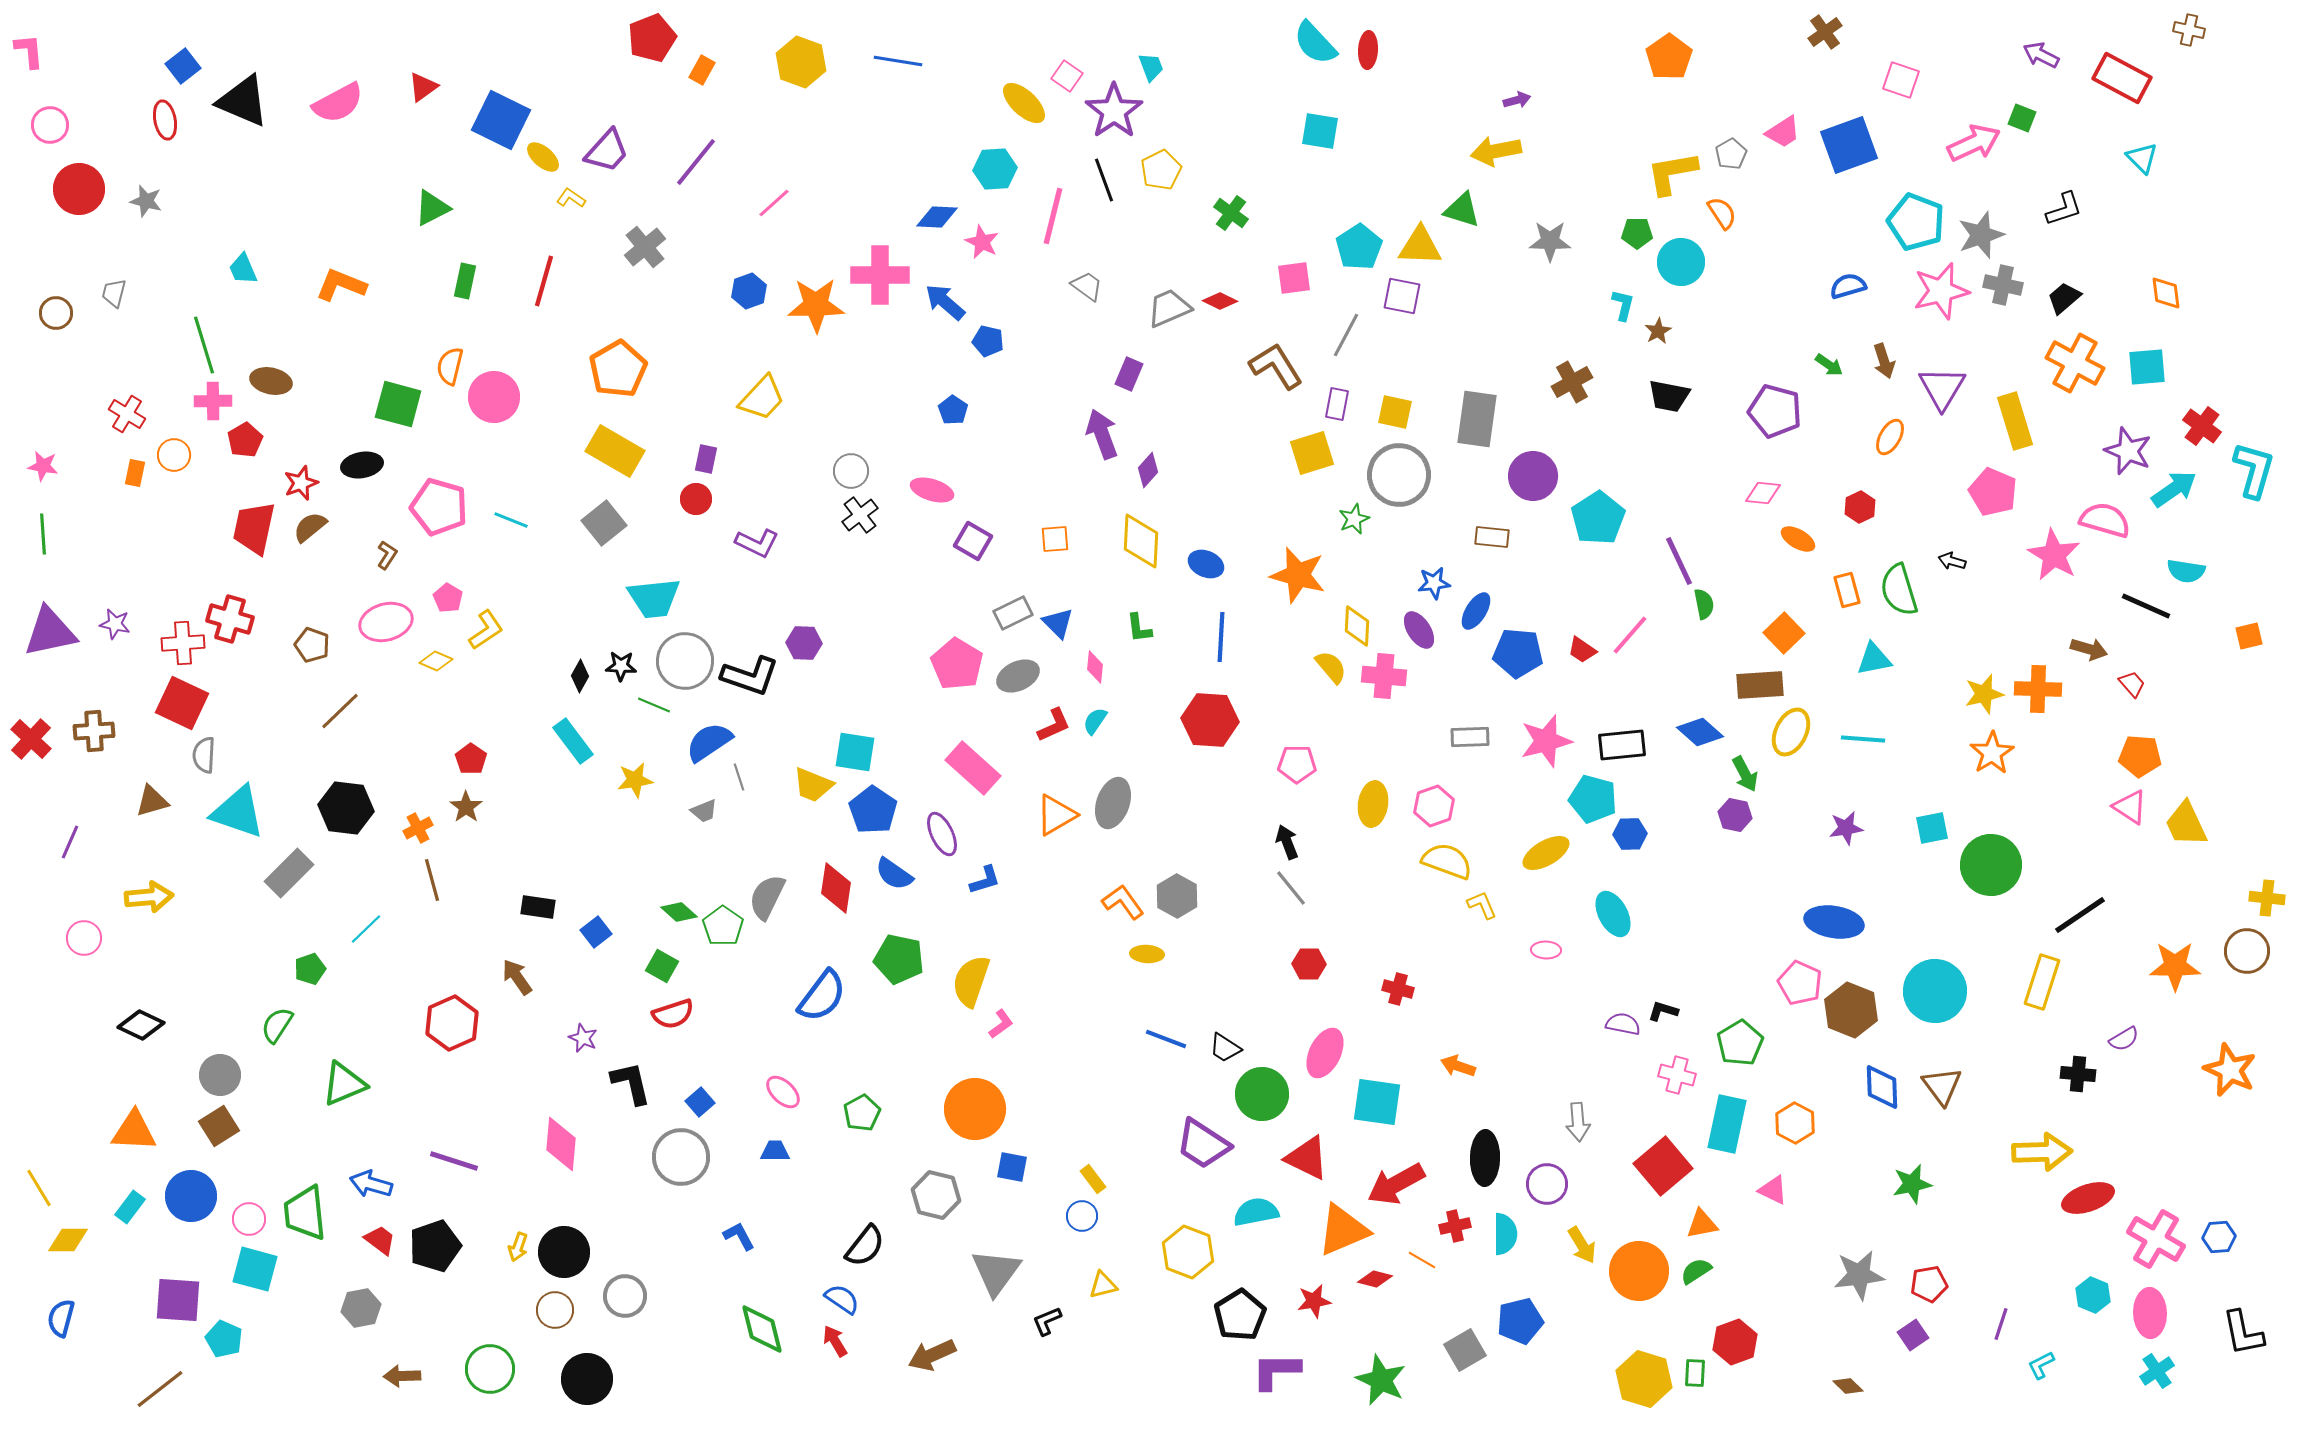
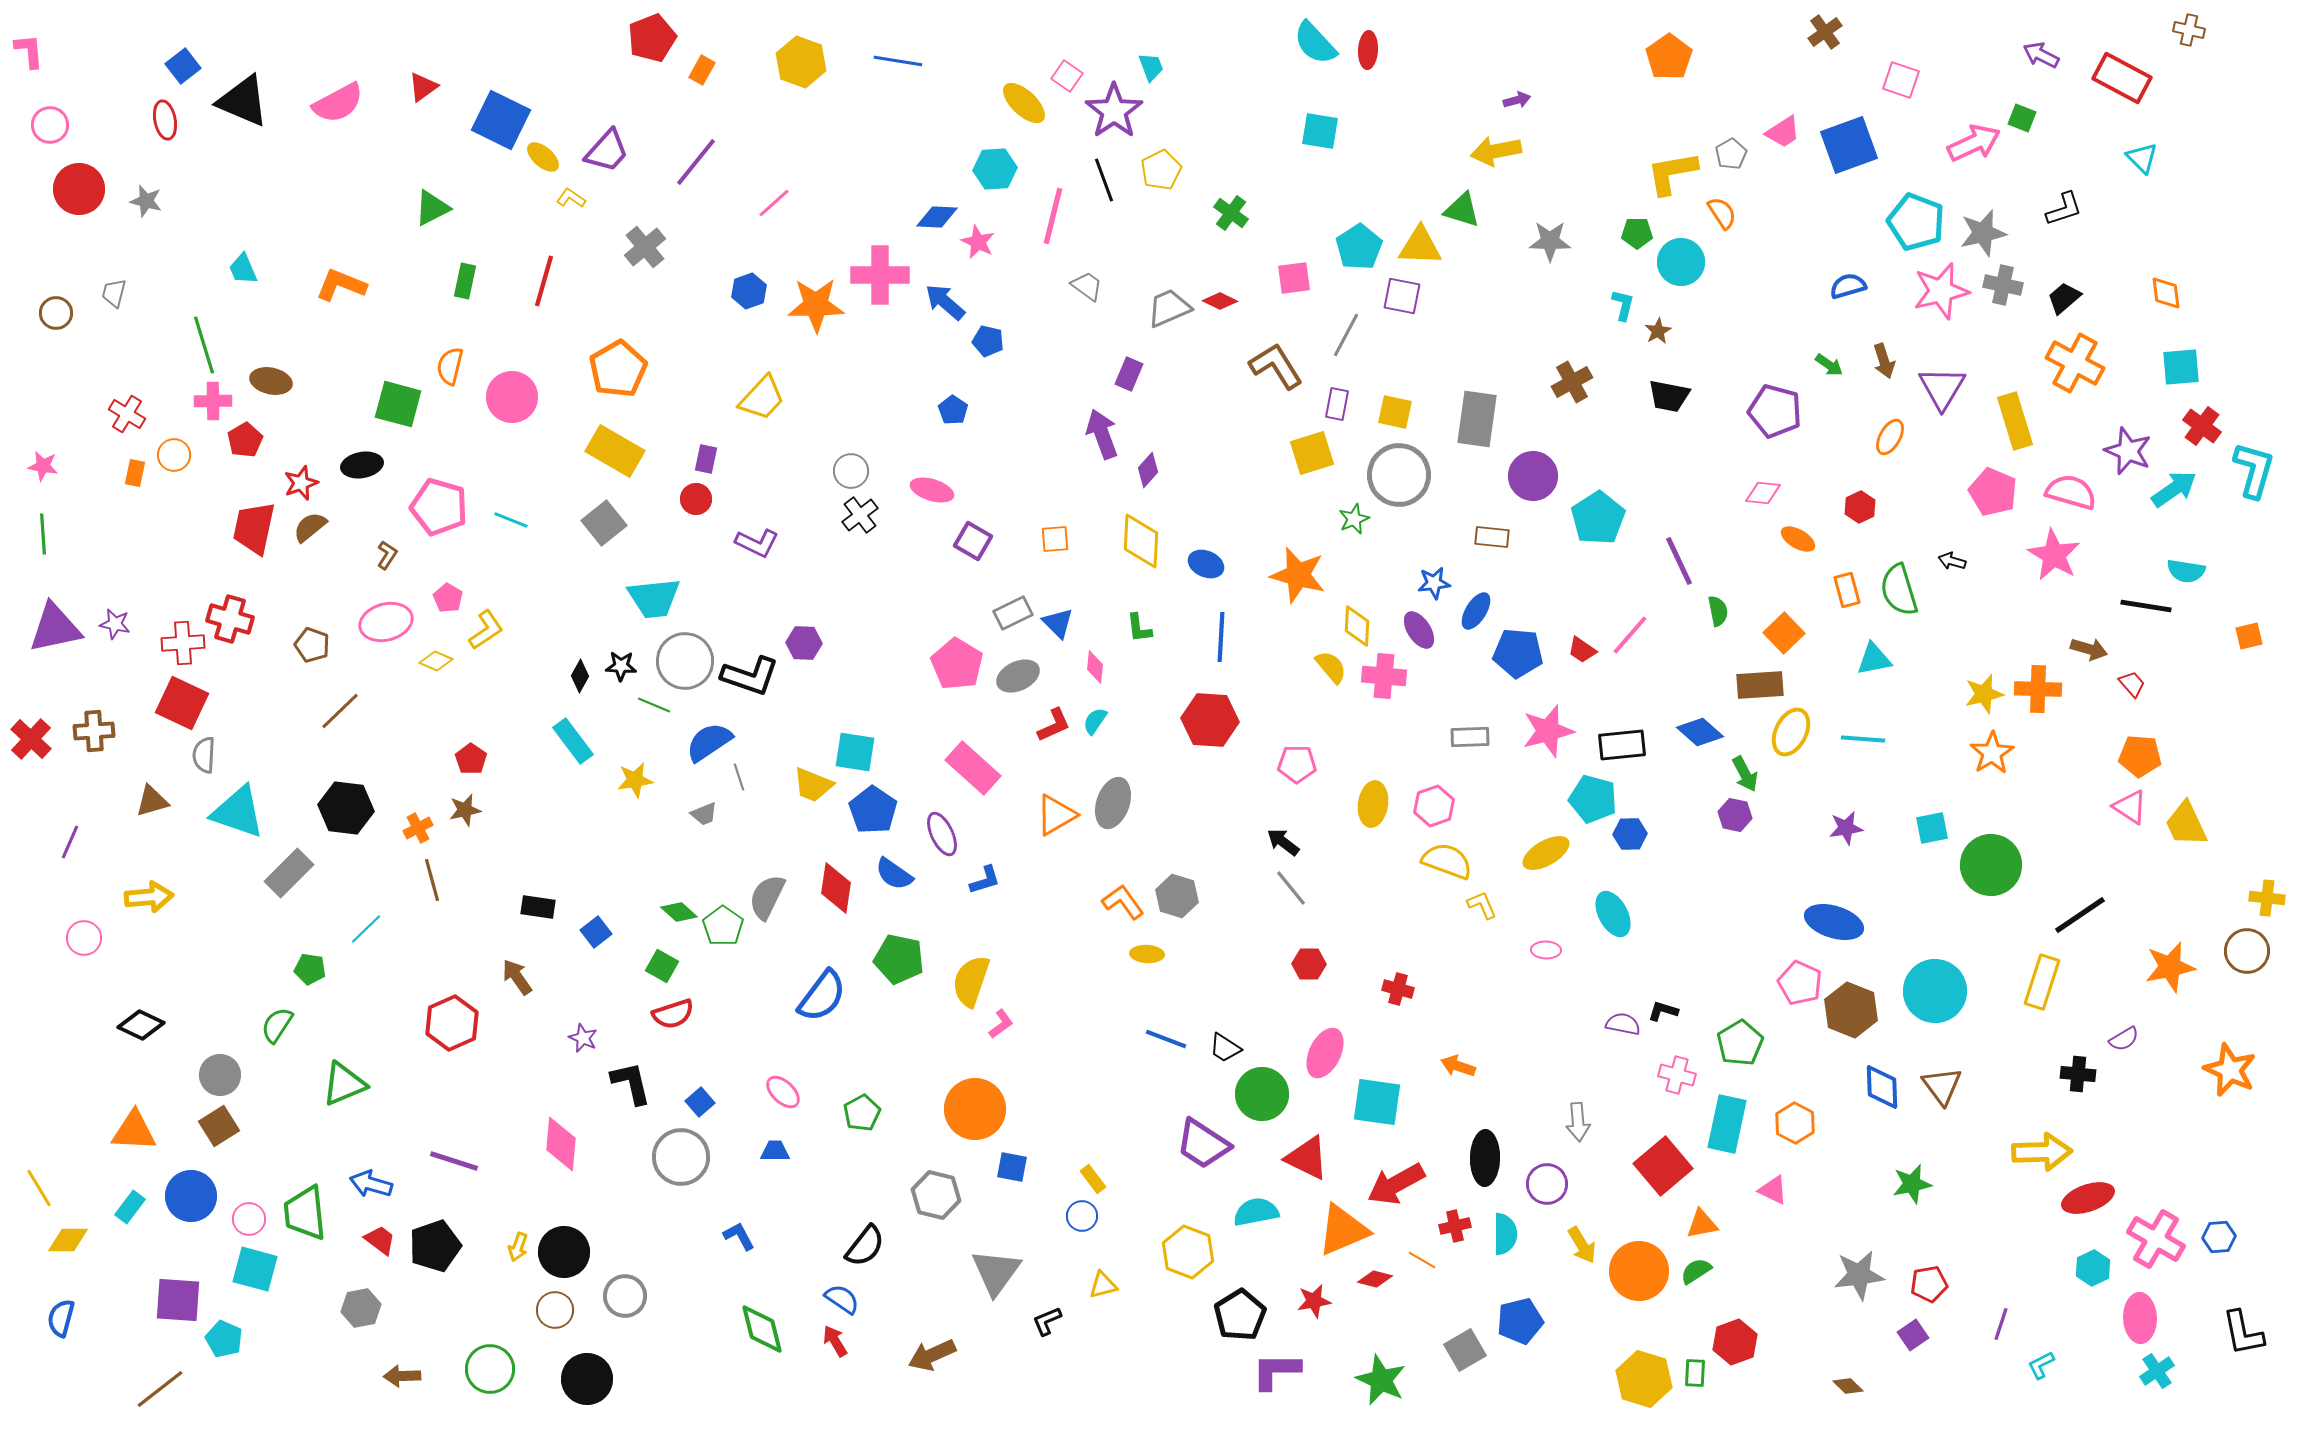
gray star at (1981, 235): moved 2 px right, 2 px up; rotated 6 degrees clockwise
pink star at (982, 242): moved 4 px left
cyan square at (2147, 367): moved 34 px right
pink circle at (494, 397): moved 18 px right
pink semicircle at (2105, 520): moved 34 px left, 28 px up
green semicircle at (1704, 604): moved 14 px right, 7 px down
black line at (2146, 606): rotated 15 degrees counterclockwise
purple triangle at (50, 632): moved 5 px right, 4 px up
pink star at (1546, 741): moved 2 px right, 10 px up
brown star at (466, 807): moved 1 px left, 3 px down; rotated 24 degrees clockwise
gray trapezoid at (704, 811): moved 3 px down
black arrow at (1287, 842): moved 4 px left; rotated 32 degrees counterclockwise
gray hexagon at (1177, 896): rotated 12 degrees counterclockwise
blue ellipse at (1834, 922): rotated 8 degrees clockwise
orange star at (2175, 966): moved 5 px left, 1 px down; rotated 12 degrees counterclockwise
green pentagon at (310, 969): rotated 28 degrees clockwise
cyan hexagon at (2093, 1295): moved 27 px up; rotated 12 degrees clockwise
pink ellipse at (2150, 1313): moved 10 px left, 5 px down
